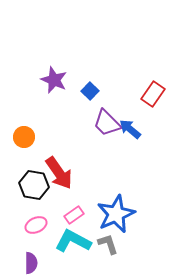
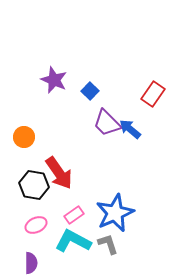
blue star: moved 1 px left, 1 px up
